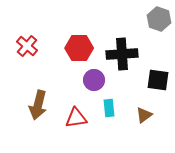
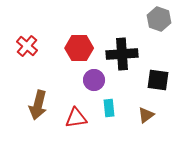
brown triangle: moved 2 px right
